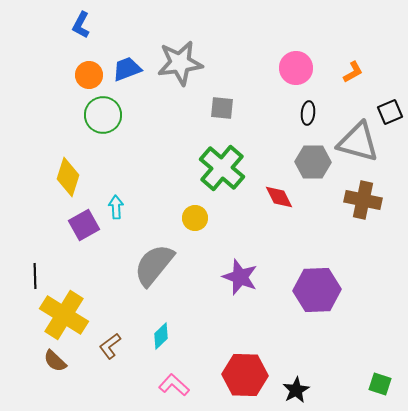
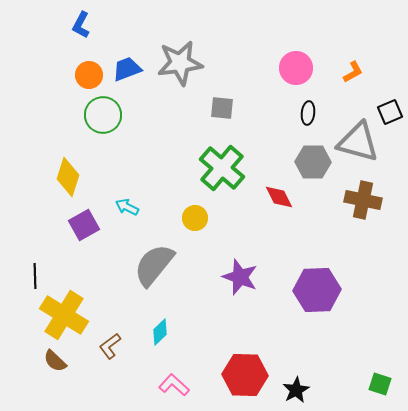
cyan arrow: moved 11 px right; rotated 60 degrees counterclockwise
cyan diamond: moved 1 px left, 4 px up
